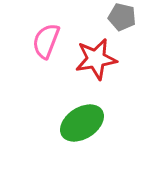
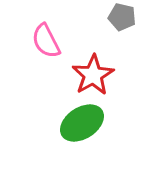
pink semicircle: rotated 48 degrees counterclockwise
red star: moved 3 px left, 16 px down; rotated 21 degrees counterclockwise
